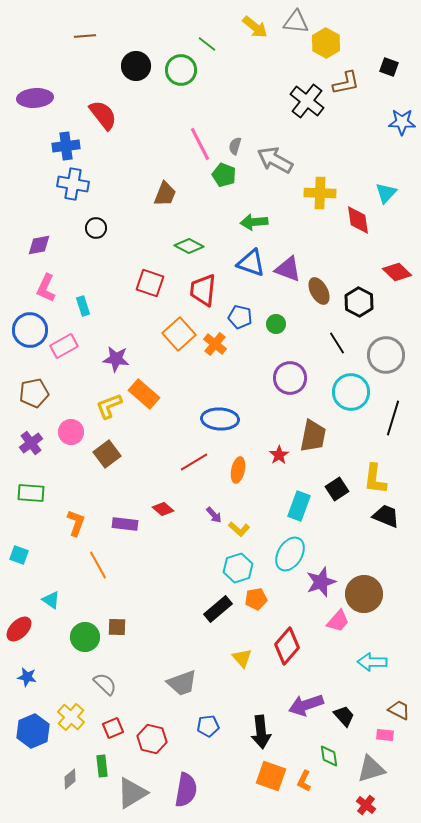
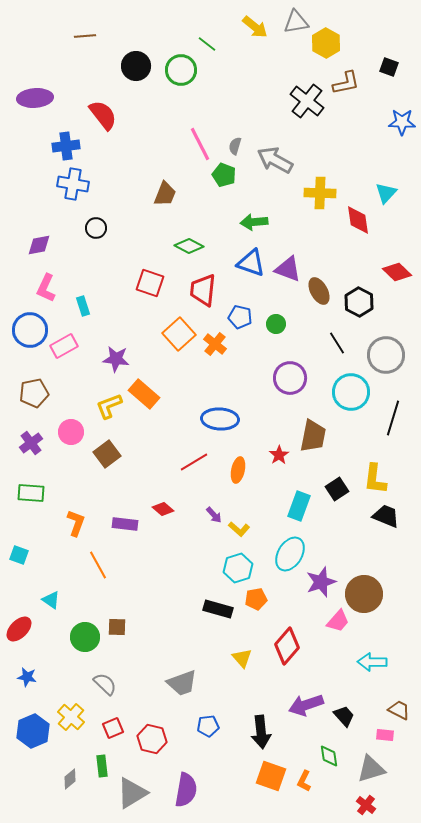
gray triangle at (296, 22): rotated 16 degrees counterclockwise
black rectangle at (218, 609): rotated 56 degrees clockwise
